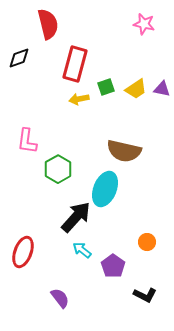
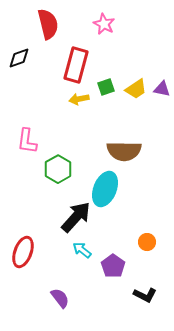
pink star: moved 40 px left; rotated 15 degrees clockwise
red rectangle: moved 1 px right, 1 px down
brown semicircle: rotated 12 degrees counterclockwise
